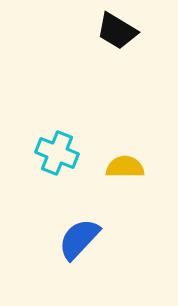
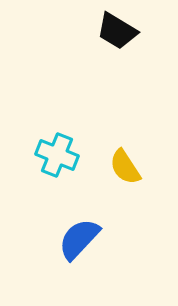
cyan cross: moved 2 px down
yellow semicircle: rotated 123 degrees counterclockwise
